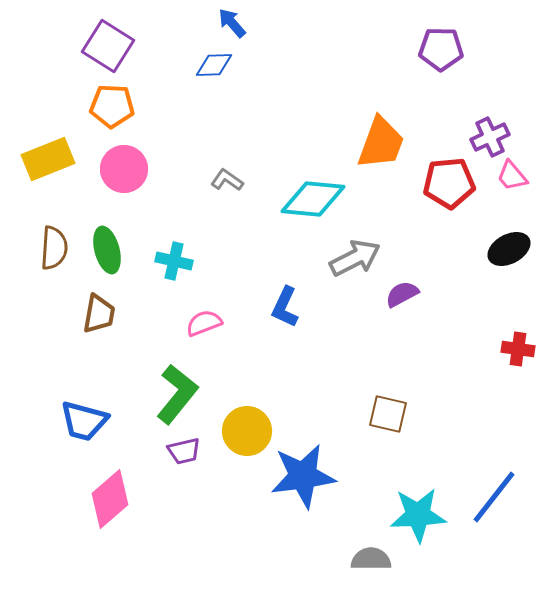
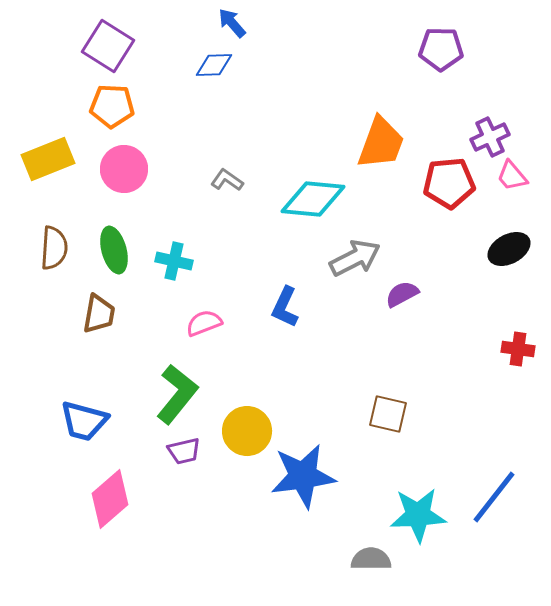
green ellipse: moved 7 px right
